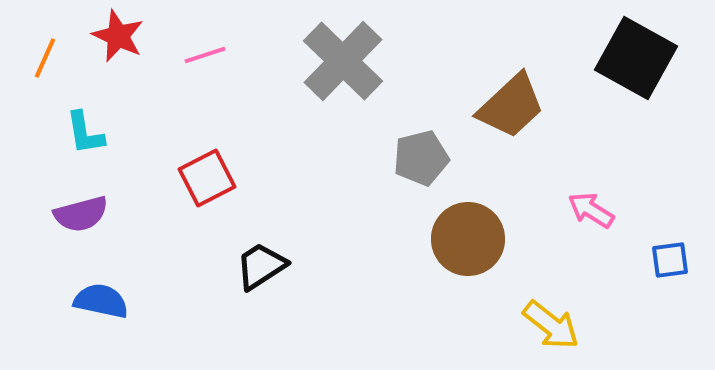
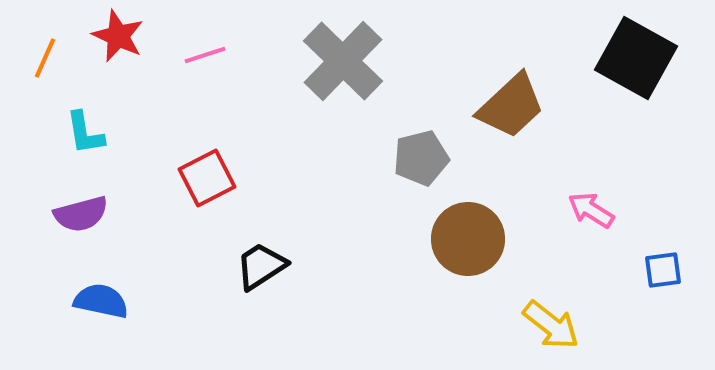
blue square: moved 7 px left, 10 px down
